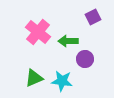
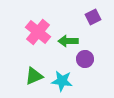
green triangle: moved 2 px up
